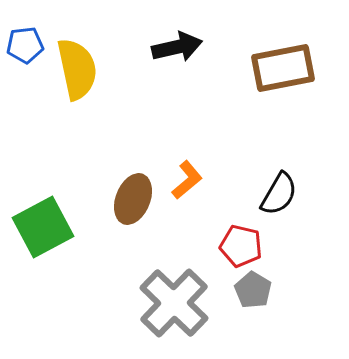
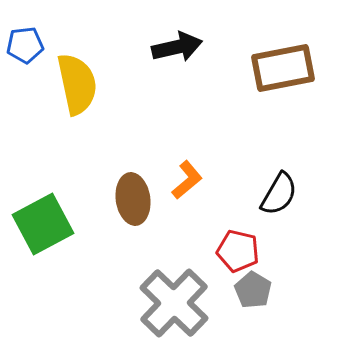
yellow semicircle: moved 15 px down
brown ellipse: rotated 30 degrees counterclockwise
green square: moved 3 px up
red pentagon: moved 3 px left, 5 px down
